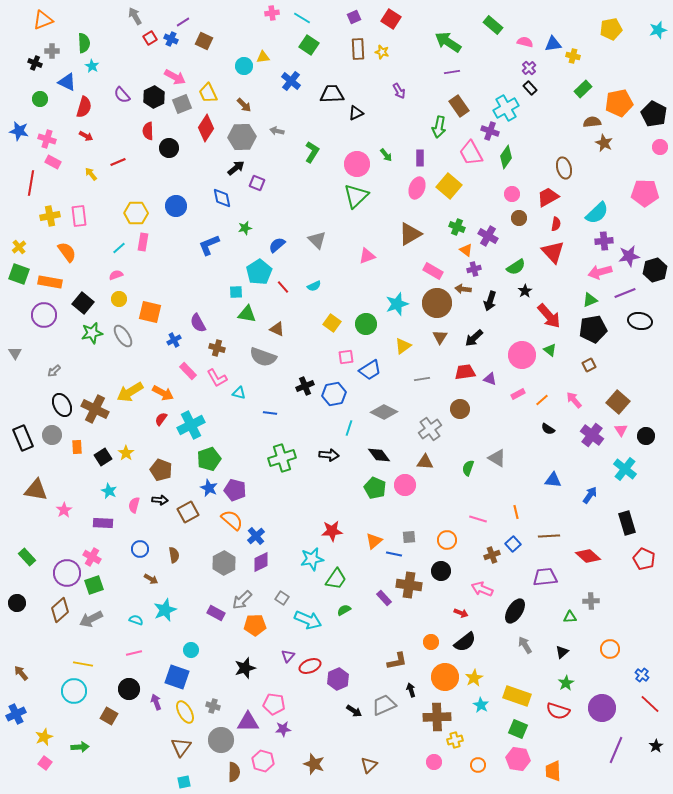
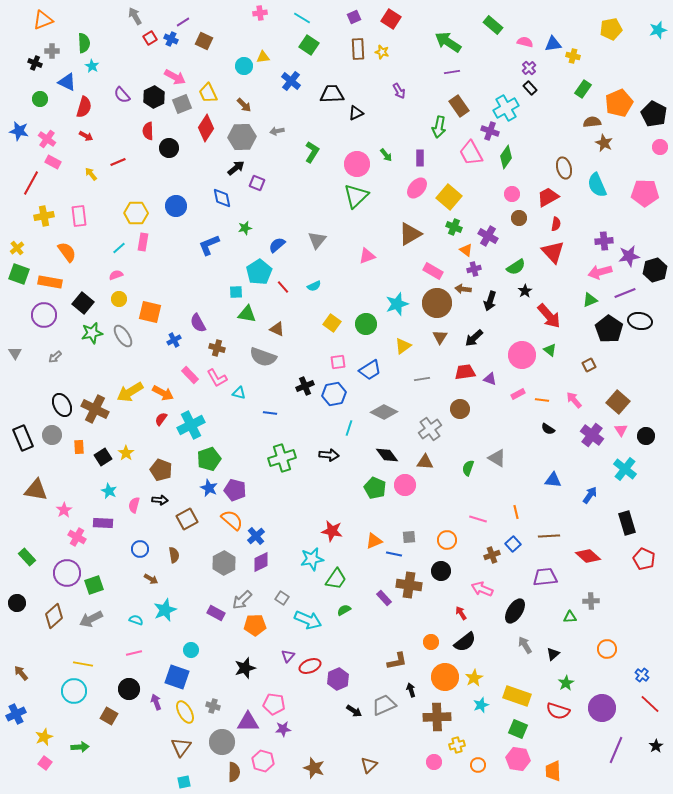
pink cross at (272, 13): moved 12 px left
green rectangle at (583, 89): rotated 12 degrees counterclockwise
orange pentagon at (619, 103): rotated 12 degrees counterclockwise
gray arrow at (277, 131): rotated 24 degrees counterclockwise
pink cross at (47, 139): rotated 18 degrees clockwise
red line at (31, 183): rotated 20 degrees clockwise
yellow square at (449, 186): moved 11 px down
pink ellipse at (417, 188): rotated 20 degrees clockwise
cyan semicircle at (597, 213): moved 28 px up; rotated 110 degrees clockwise
yellow cross at (50, 216): moved 6 px left
green cross at (457, 227): moved 3 px left
gray triangle at (317, 240): rotated 24 degrees clockwise
yellow cross at (19, 247): moved 2 px left, 1 px down
black pentagon at (593, 329): moved 16 px right; rotated 28 degrees counterclockwise
pink square at (346, 357): moved 8 px left, 5 px down
gray arrow at (54, 371): moved 1 px right, 14 px up
pink rectangle at (188, 371): moved 2 px right, 4 px down
orange line at (542, 400): rotated 48 degrees clockwise
orange rectangle at (77, 447): moved 2 px right
black diamond at (379, 455): moved 8 px right
brown square at (188, 512): moved 1 px left, 7 px down
red star at (332, 531): rotated 15 degrees clockwise
orange triangle at (374, 541): rotated 18 degrees clockwise
pink cross at (92, 557): moved 15 px left, 20 px up
brown diamond at (60, 610): moved 6 px left, 6 px down
red arrow at (461, 613): rotated 144 degrees counterclockwise
orange circle at (610, 649): moved 3 px left
black triangle at (562, 652): moved 9 px left, 2 px down
cyan star at (481, 705): rotated 21 degrees clockwise
gray circle at (221, 740): moved 1 px right, 2 px down
yellow cross at (455, 740): moved 2 px right, 5 px down
brown star at (314, 764): moved 4 px down
